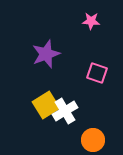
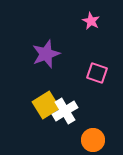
pink star: rotated 24 degrees clockwise
